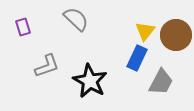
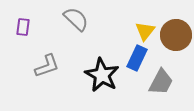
purple rectangle: rotated 24 degrees clockwise
black star: moved 12 px right, 6 px up
